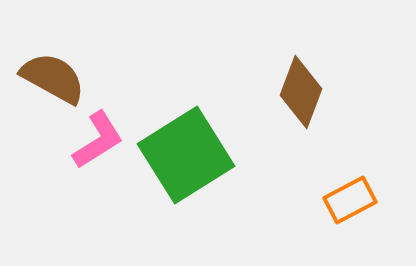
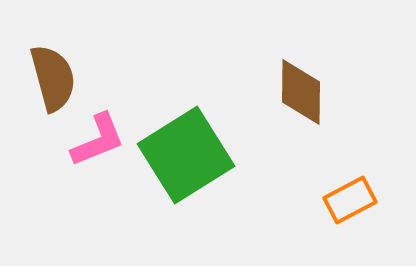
brown semicircle: rotated 46 degrees clockwise
brown diamond: rotated 20 degrees counterclockwise
pink L-shape: rotated 10 degrees clockwise
